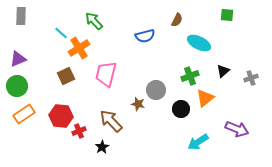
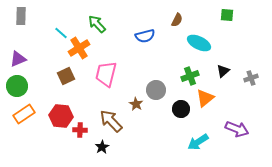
green arrow: moved 3 px right, 3 px down
brown star: moved 2 px left; rotated 16 degrees clockwise
red cross: moved 1 px right, 1 px up; rotated 24 degrees clockwise
